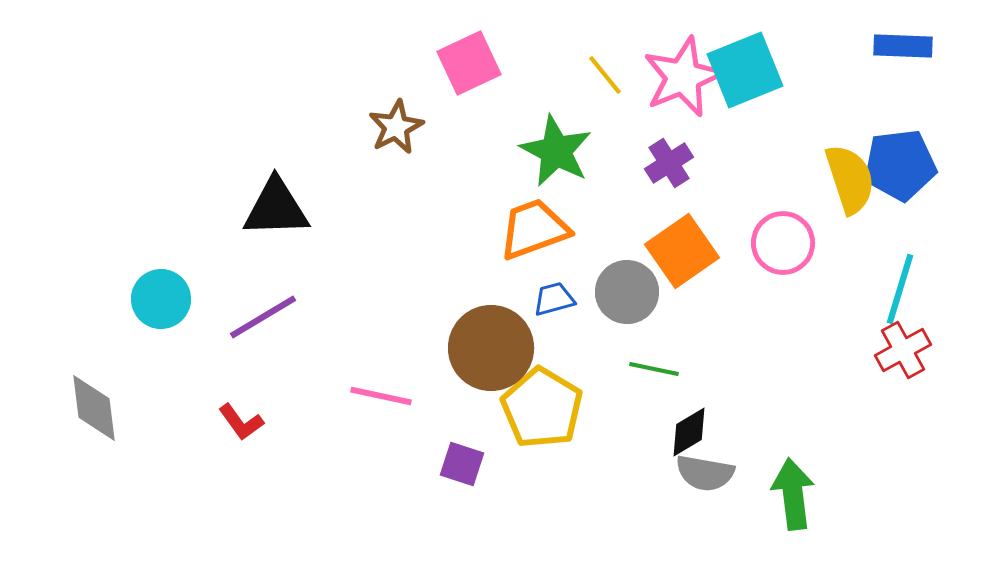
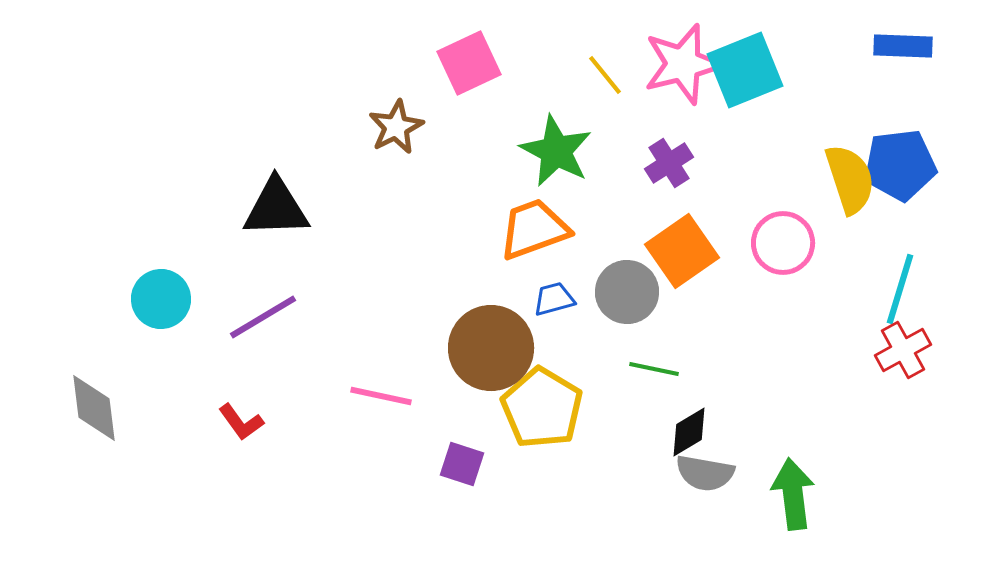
pink star: moved 13 px up; rotated 8 degrees clockwise
